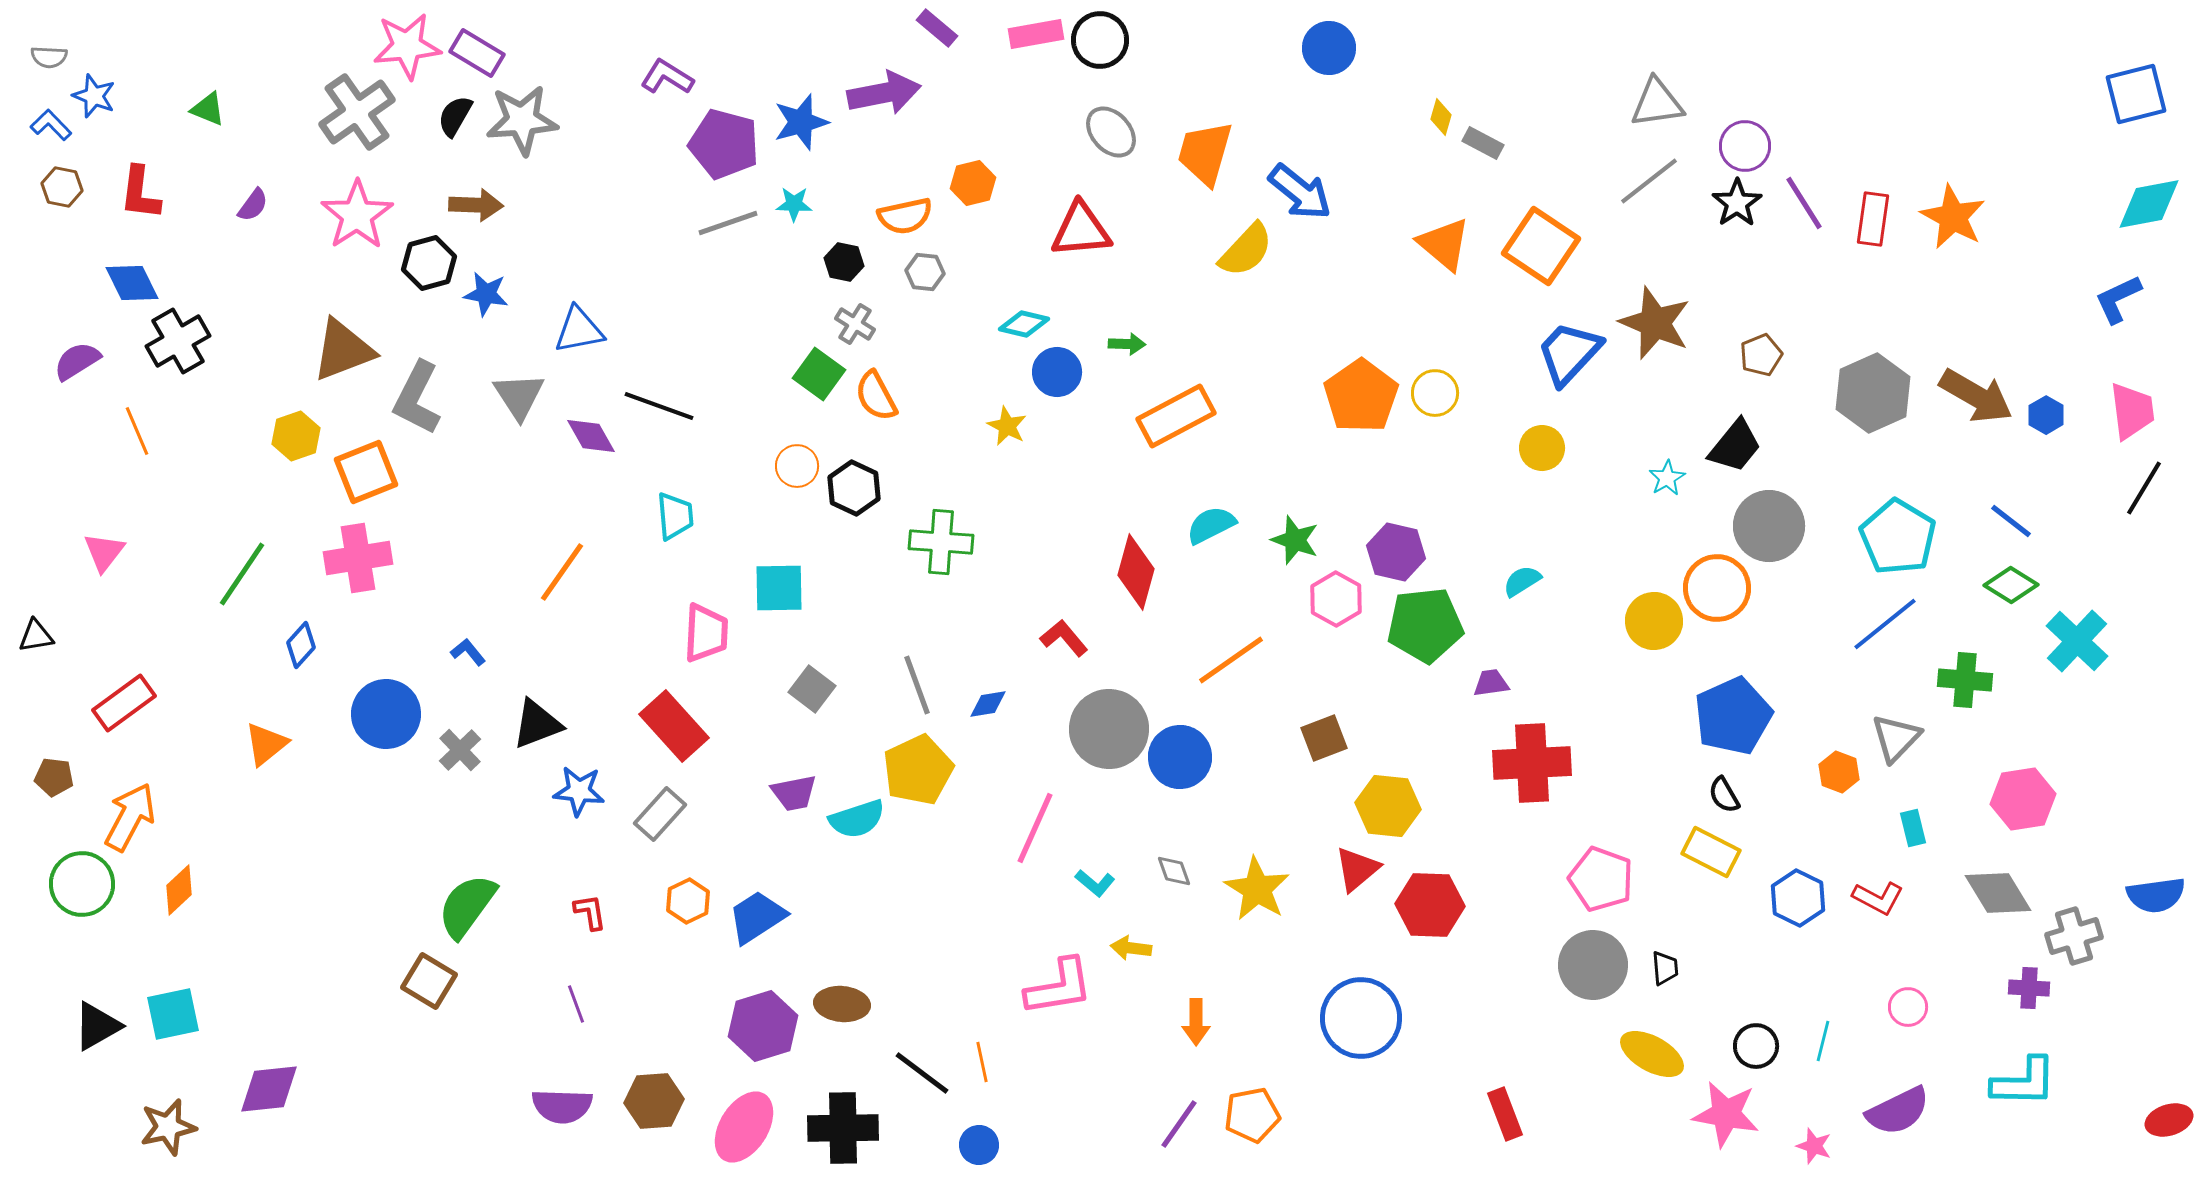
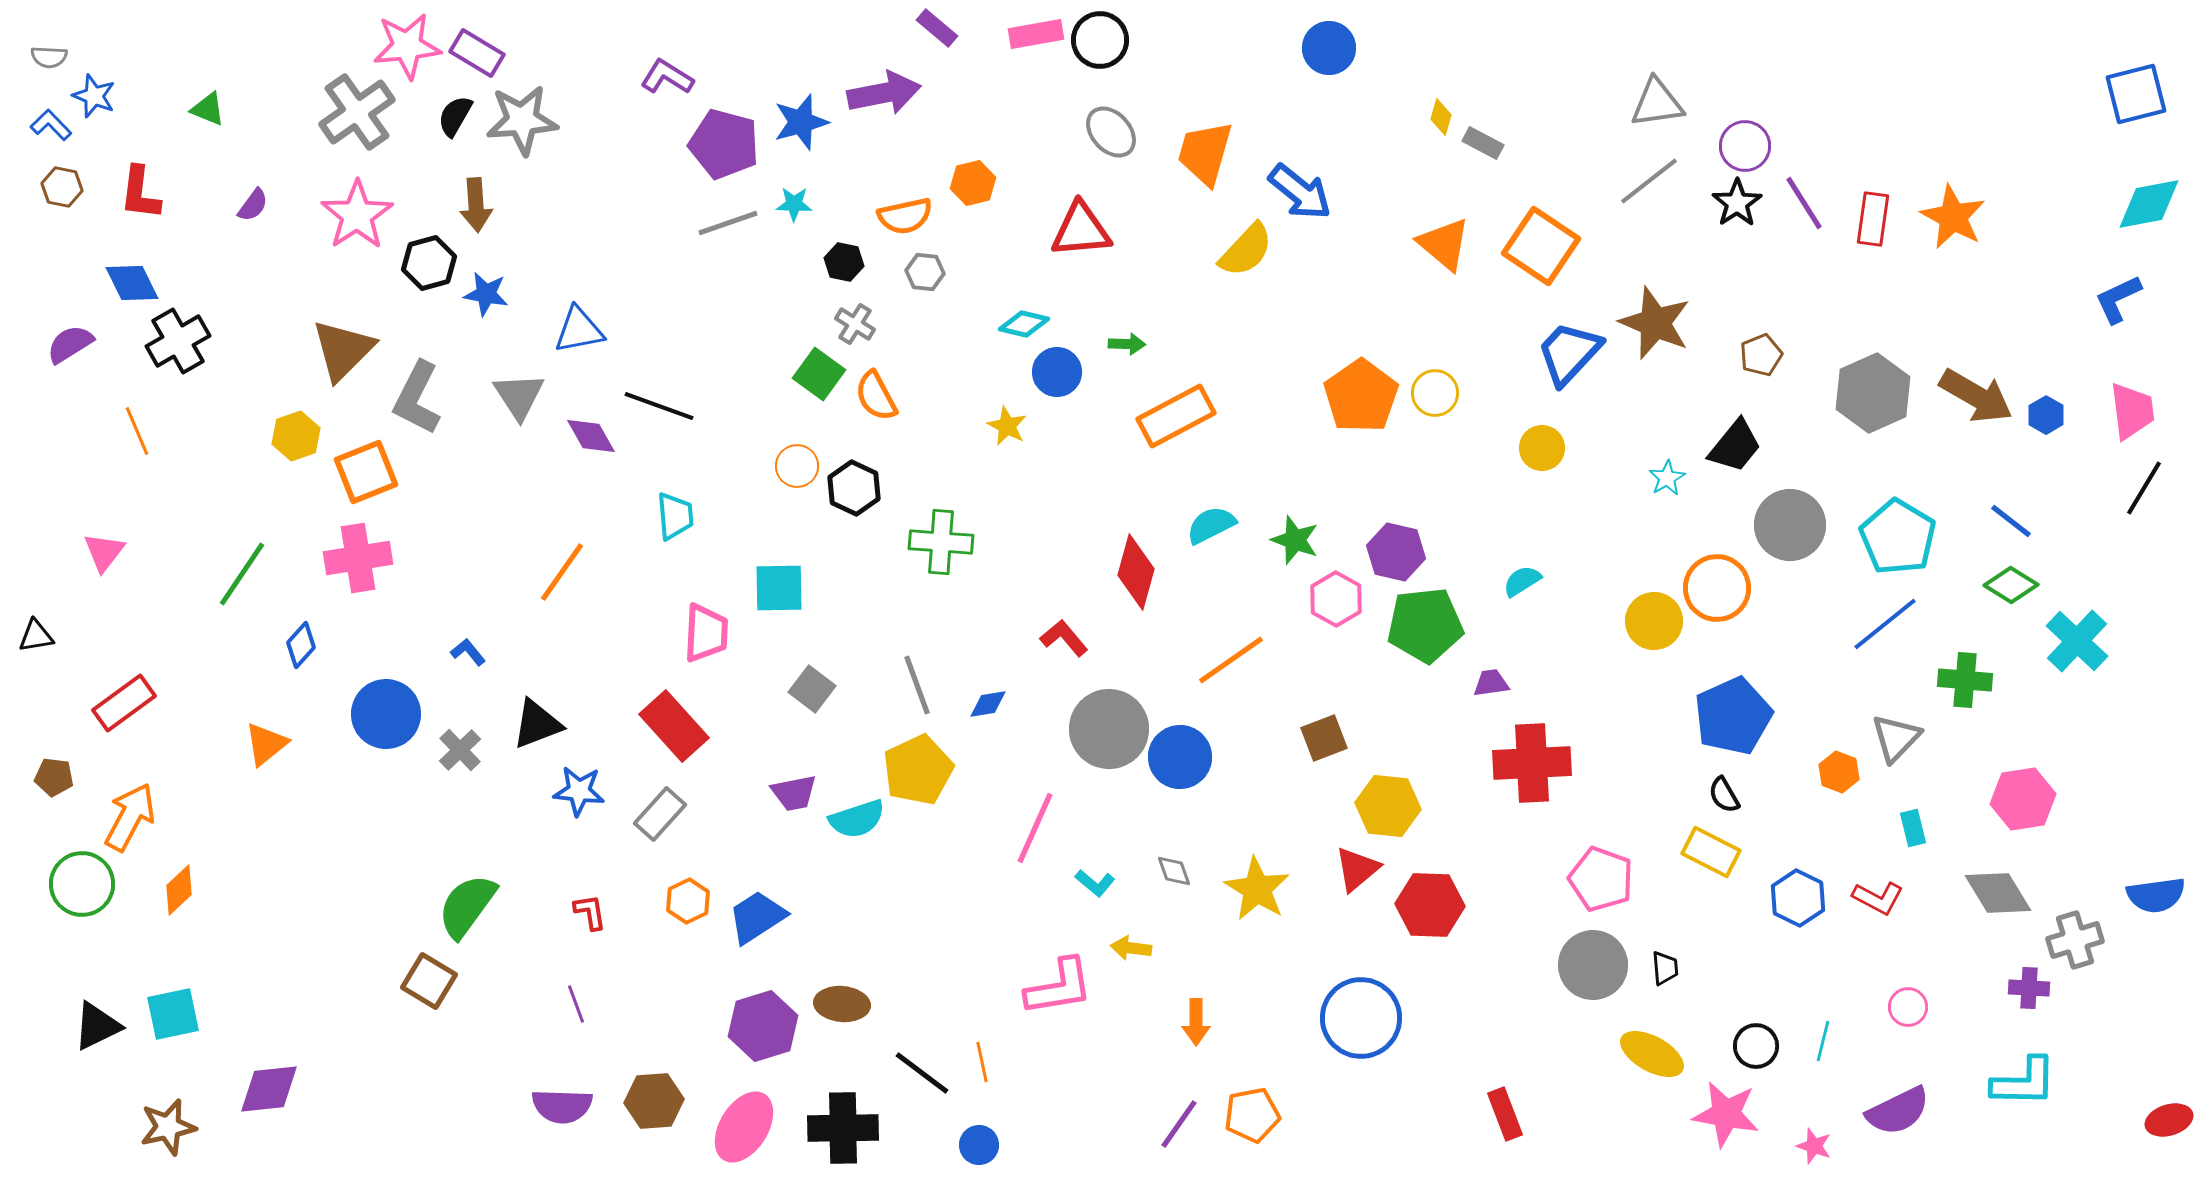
brown arrow at (476, 205): rotated 84 degrees clockwise
brown triangle at (343, 350): rotated 24 degrees counterclockwise
purple semicircle at (77, 361): moved 7 px left, 17 px up
gray circle at (1769, 526): moved 21 px right, 1 px up
gray cross at (2074, 936): moved 1 px right, 4 px down
black triangle at (97, 1026): rotated 4 degrees clockwise
